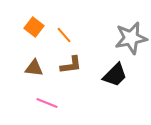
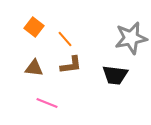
orange line: moved 1 px right, 4 px down
black trapezoid: rotated 52 degrees clockwise
